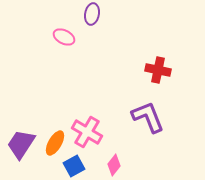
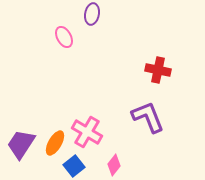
pink ellipse: rotated 35 degrees clockwise
blue square: rotated 10 degrees counterclockwise
